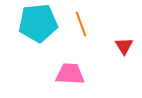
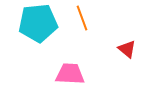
orange line: moved 1 px right, 6 px up
red triangle: moved 3 px right, 3 px down; rotated 18 degrees counterclockwise
